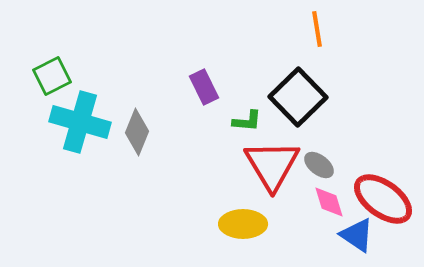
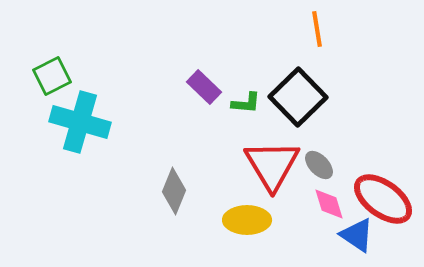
purple rectangle: rotated 20 degrees counterclockwise
green L-shape: moved 1 px left, 18 px up
gray diamond: moved 37 px right, 59 px down
gray ellipse: rotated 8 degrees clockwise
pink diamond: moved 2 px down
yellow ellipse: moved 4 px right, 4 px up
